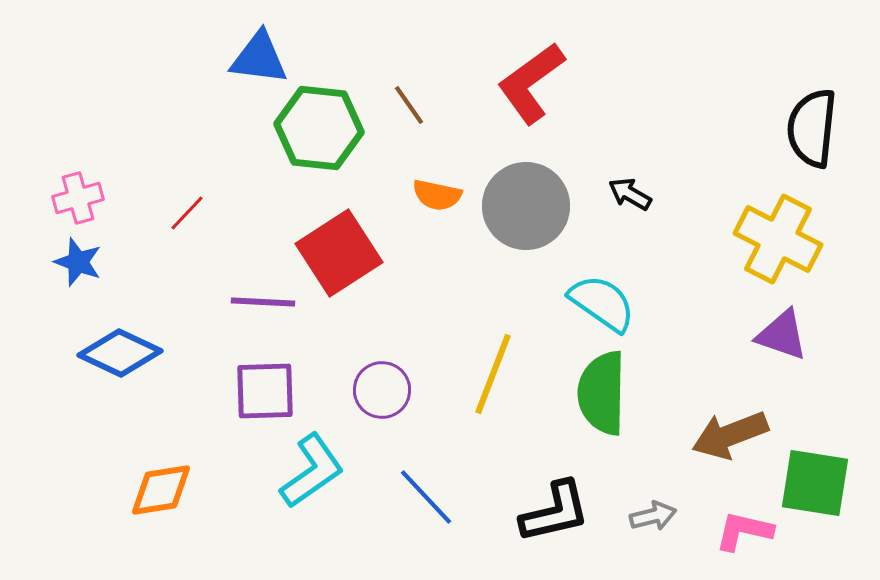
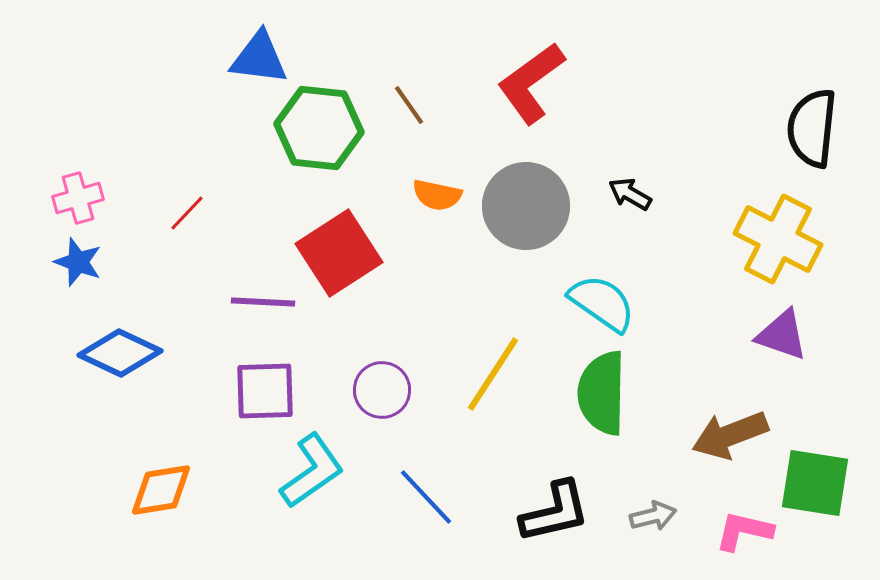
yellow line: rotated 12 degrees clockwise
